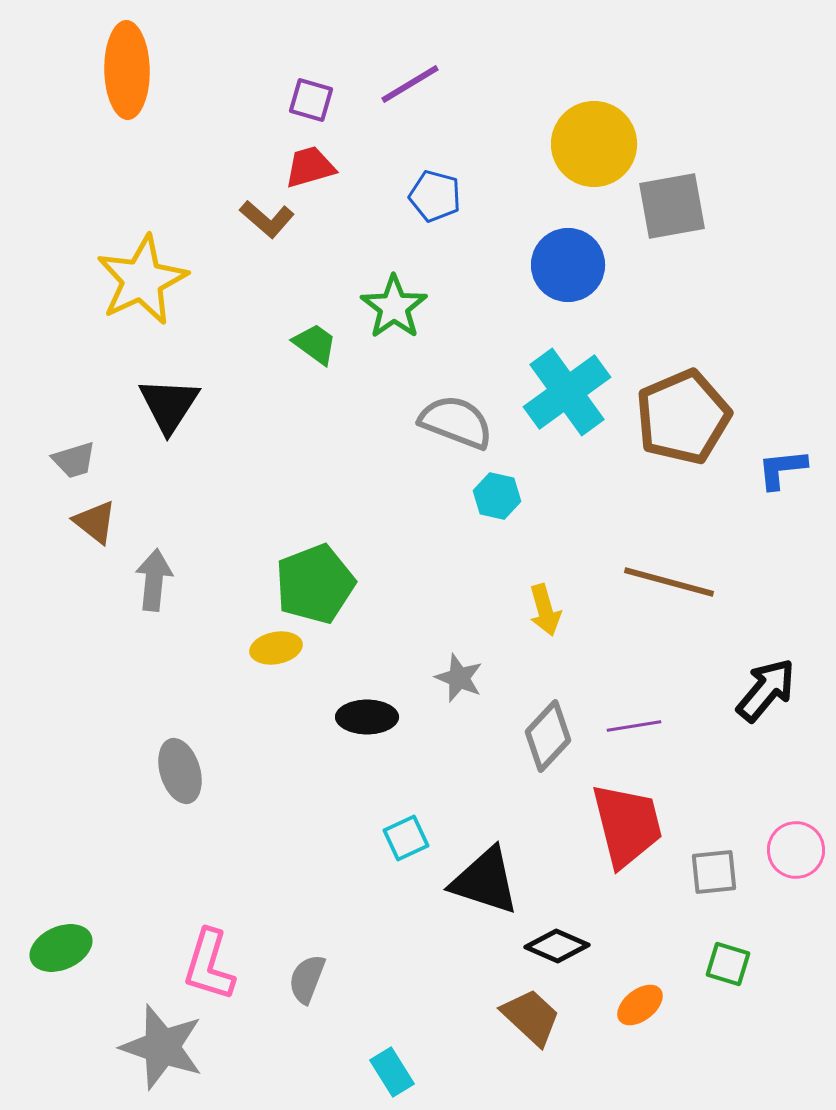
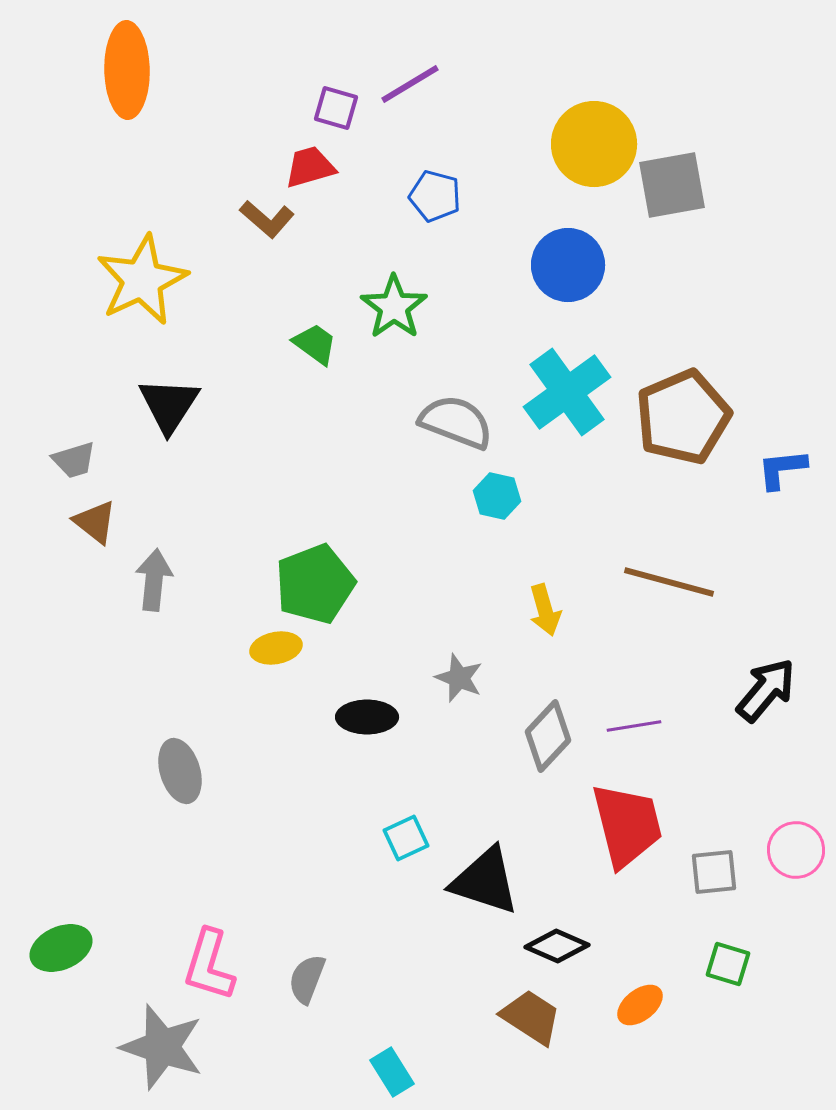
purple square at (311, 100): moved 25 px right, 8 px down
gray square at (672, 206): moved 21 px up
brown trapezoid at (531, 1017): rotated 10 degrees counterclockwise
